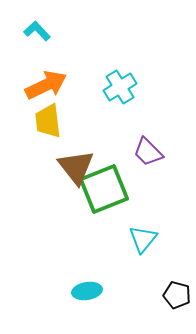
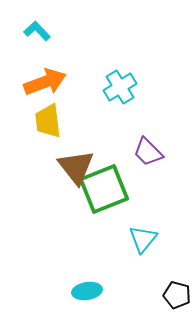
orange arrow: moved 1 px left, 3 px up; rotated 6 degrees clockwise
